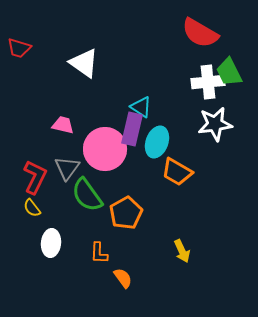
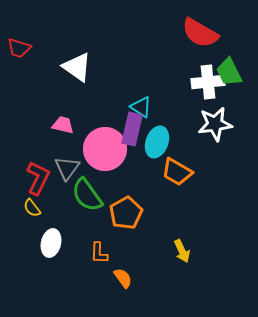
white triangle: moved 7 px left, 4 px down
red L-shape: moved 3 px right, 1 px down
white ellipse: rotated 8 degrees clockwise
